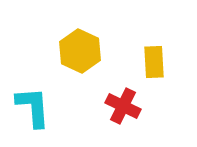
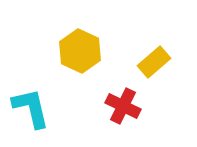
yellow rectangle: rotated 52 degrees clockwise
cyan L-shape: moved 2 px left, 1 px down; rotated 9 degrees counterclockwise
